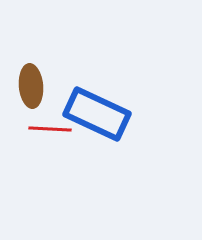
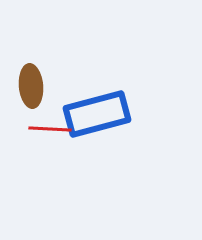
blue rectangle: rotated 40 degrees counterclockwise
